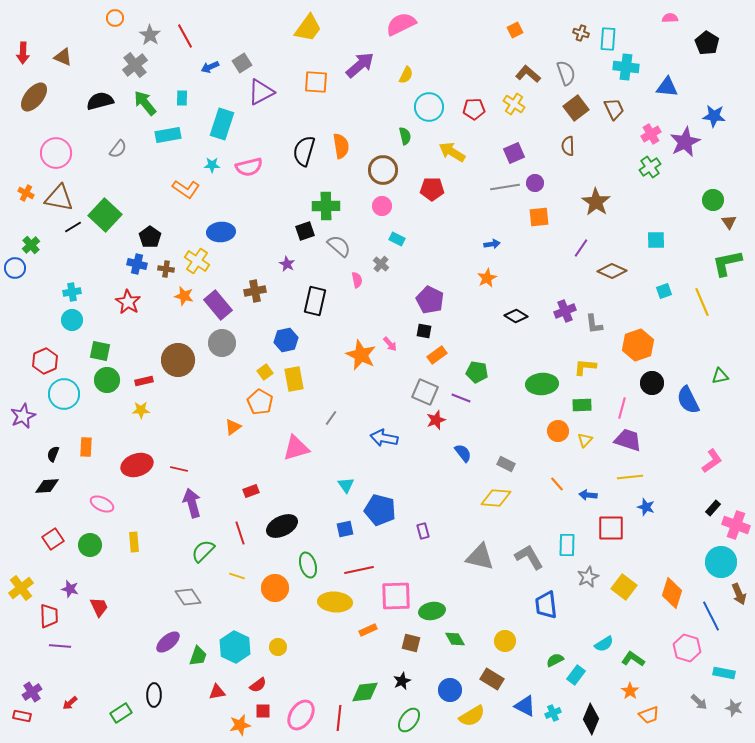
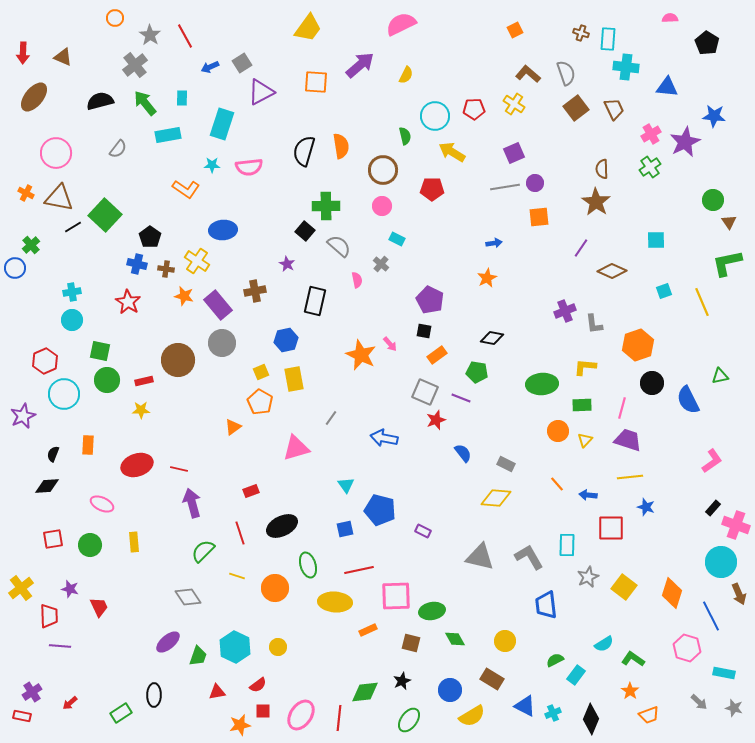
cyan circle at (429, 107): moved 6 px right, 9 px down
brown semicircle at (568, 146): moved 34 px right, 23 px down
pink semicircle at (249, 167): rotated 8 degrees clockwise
black square at (305, 231): rotated 30 degrees counterclockwise
blue ellipse at (221, 232): moved 2 px right, 2 px up
blue arrow at (492, 244): moved 2 px right, 1 px up
black diamond at (516, 316): moved 24 px left, 22 px down; rotated 20 degrees counterclockwise
yellow square at (265, 372): moved 4 px left; rotated 14 degrees clockwise
orange rectangle at (86, 447): moved 2 px right, 2 px up
purple rectangle at (423, 531): rotated 49 degrees counterclockwise
red square at (53, 539): rotated 25 degrees clockwise
